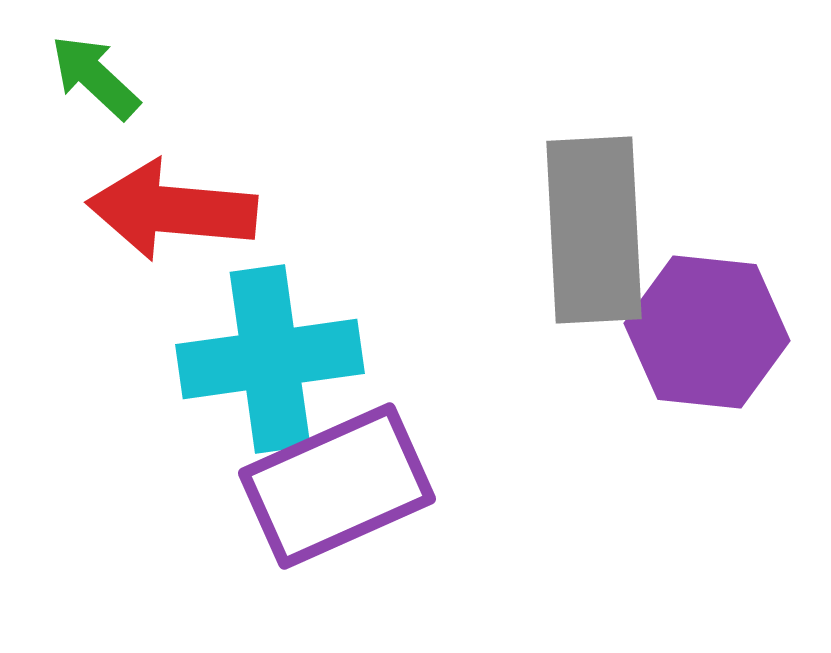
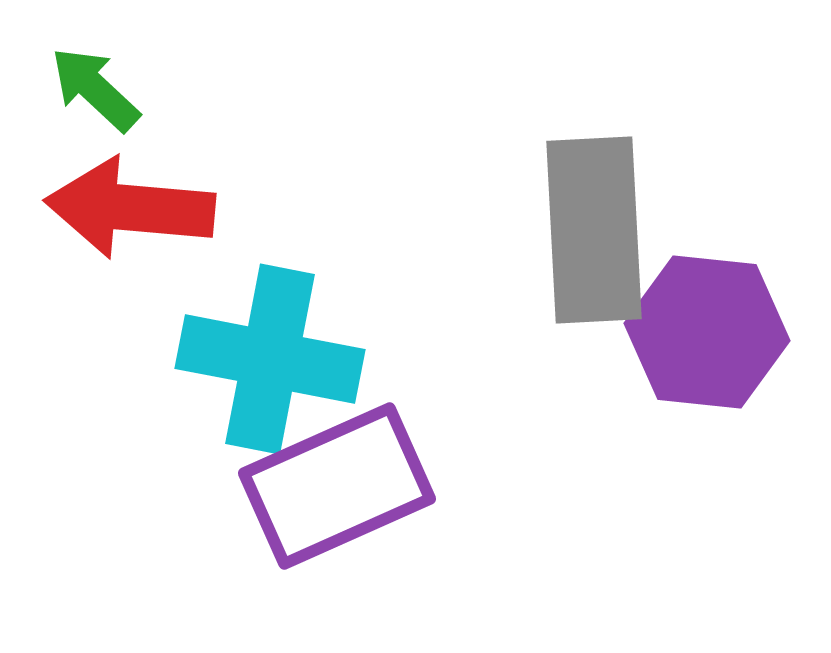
green arrow: moved 12 px down
red arrow: moved 42 px left, 2 px up
cyan cross: rotated 19 degrees clockwise
